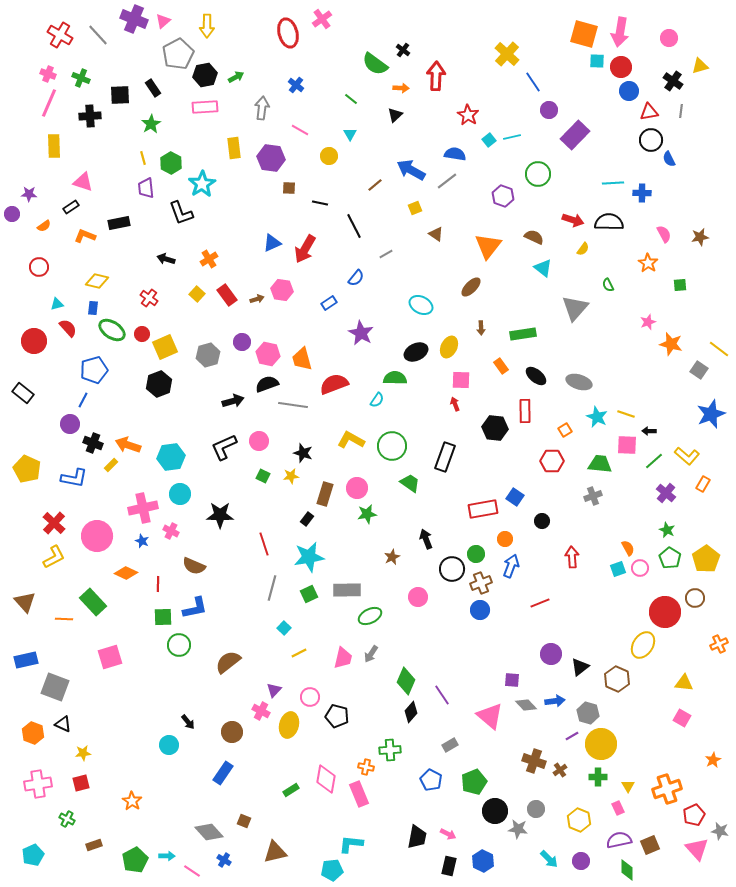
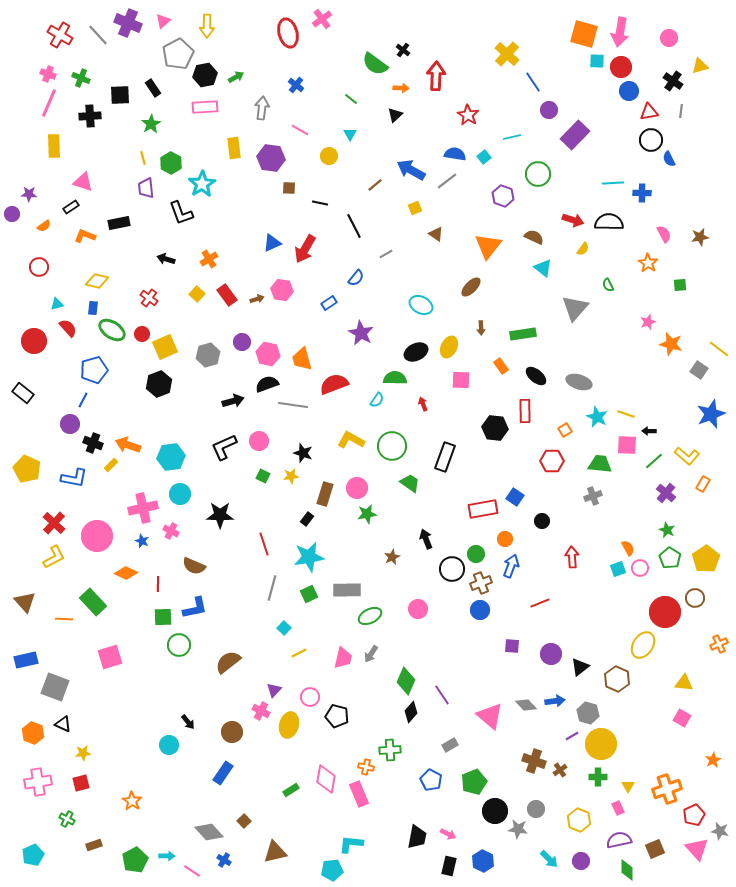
purple cross at (134, 19): moved 6 px left, 4 px down
cyan square at (489, 140): moved 5 px left, 17 px down
red arrow at (455, 404): moved 32 px left
pink circle at (418, 597): moved 12 px down
purple square at (512, 680): moved 34 px up
pink cross at (38, 784): moved 2 px up
brown square at (244, 821): rotated 24 degrees clockwise
brown square at (650, 845): moved 5 px right, 4 px down
